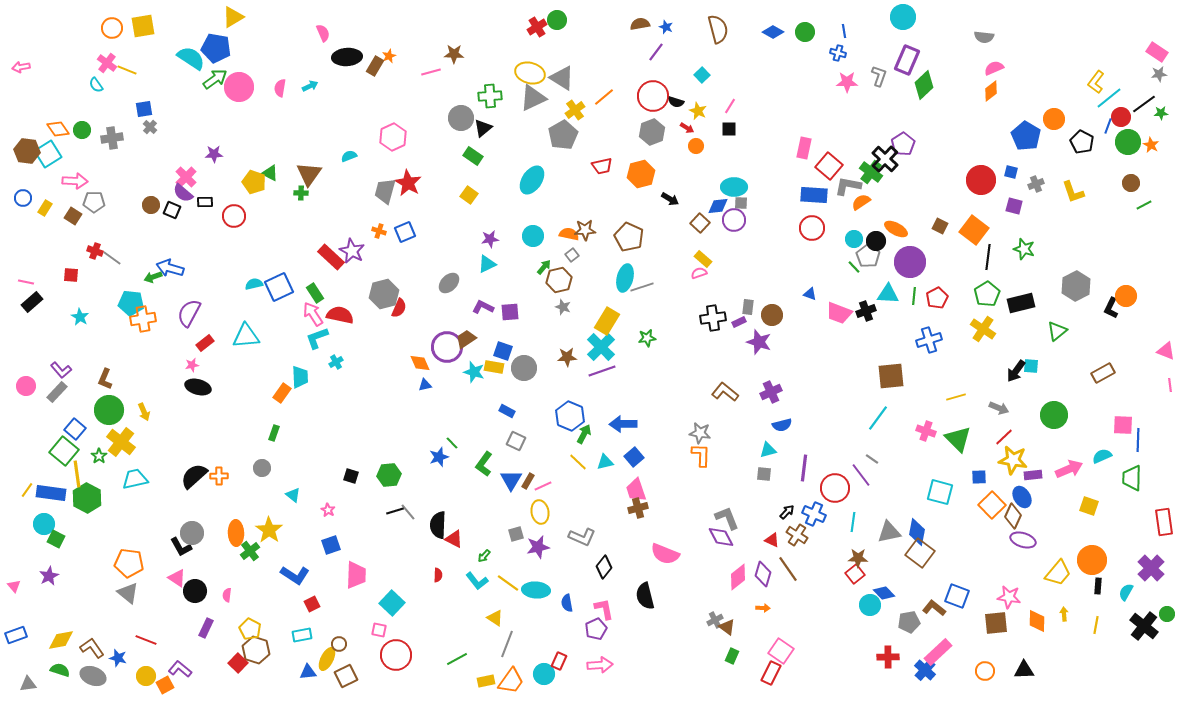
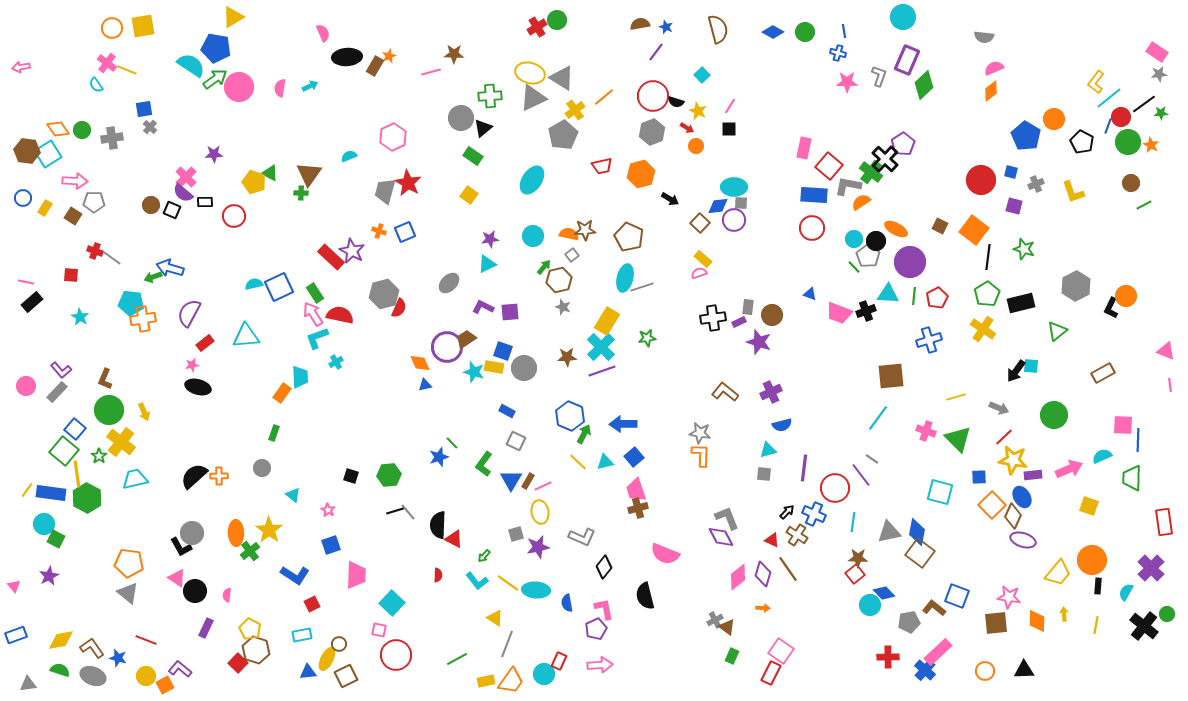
cyan semicircle at (191, 58): moved 7 px down
